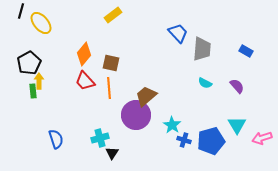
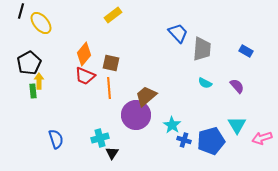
red trapezoid: moved 5 px up; rotated 25 degrees counterclockwise
